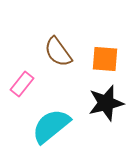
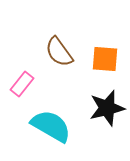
brown semicircle: moved 1 px right
black star: moved 1 px right, 5 px down
cyan semicircle: rotated 69 degrees clockwise
